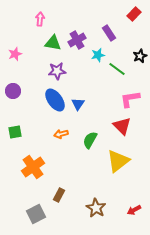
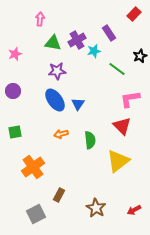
cyan star: moved 4 px left, 4 px up
green semicircle: rotated 144 degrees clockwise
